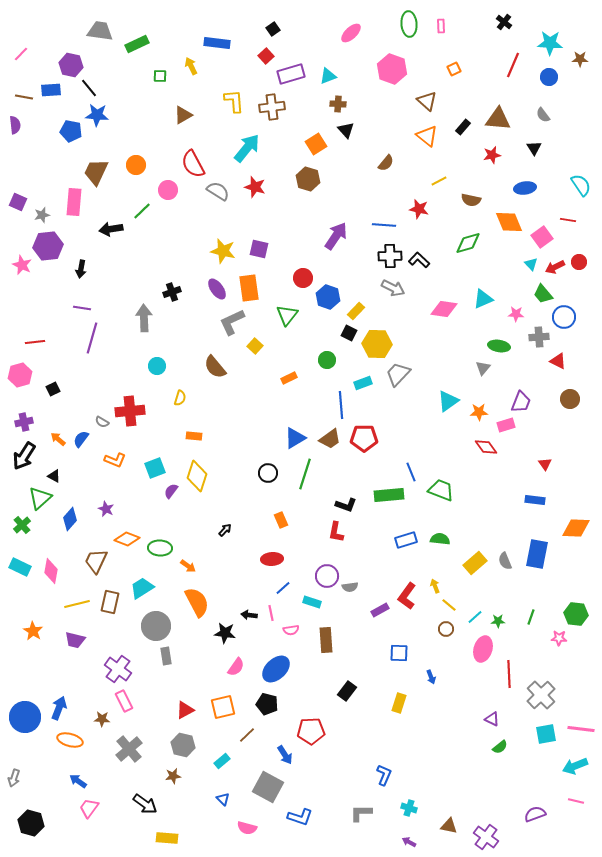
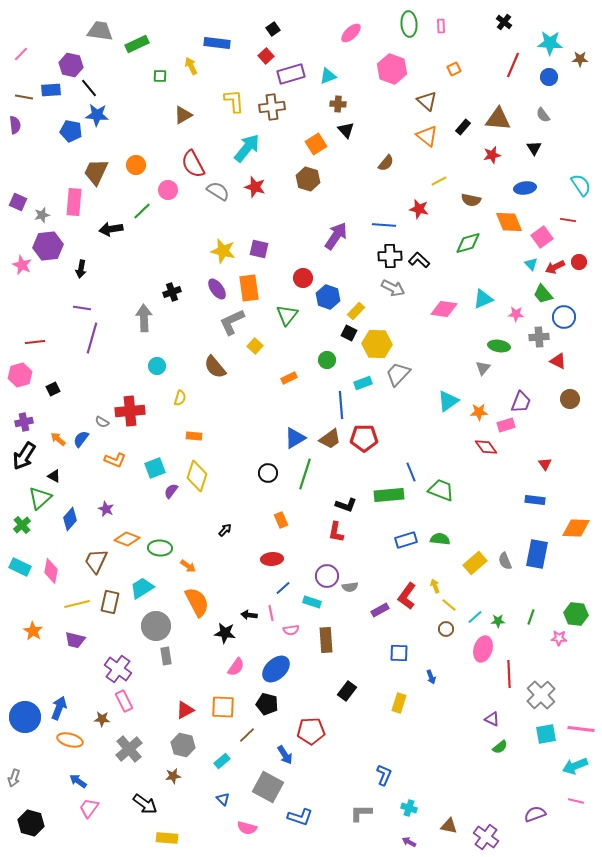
orange square at (223, 707): rotated 15 degrees clockwise
